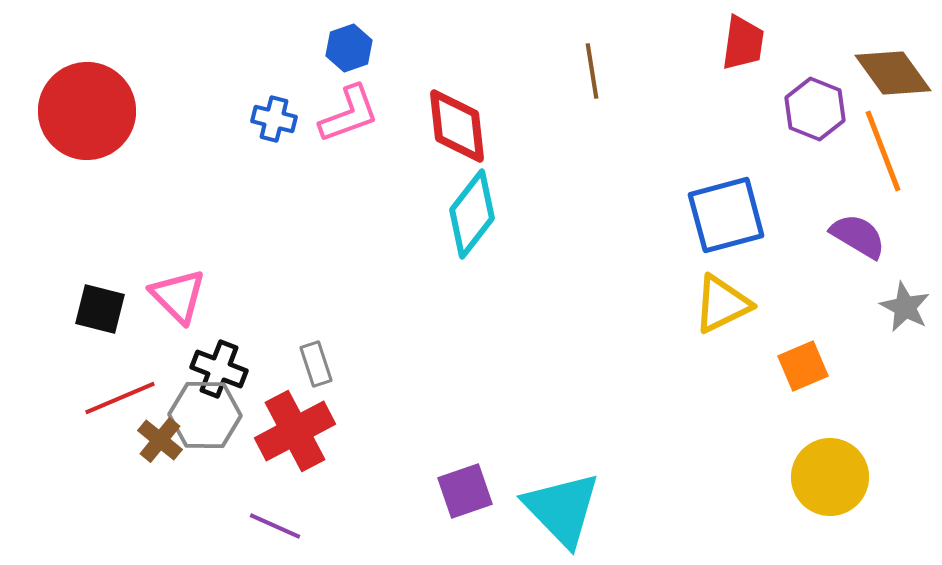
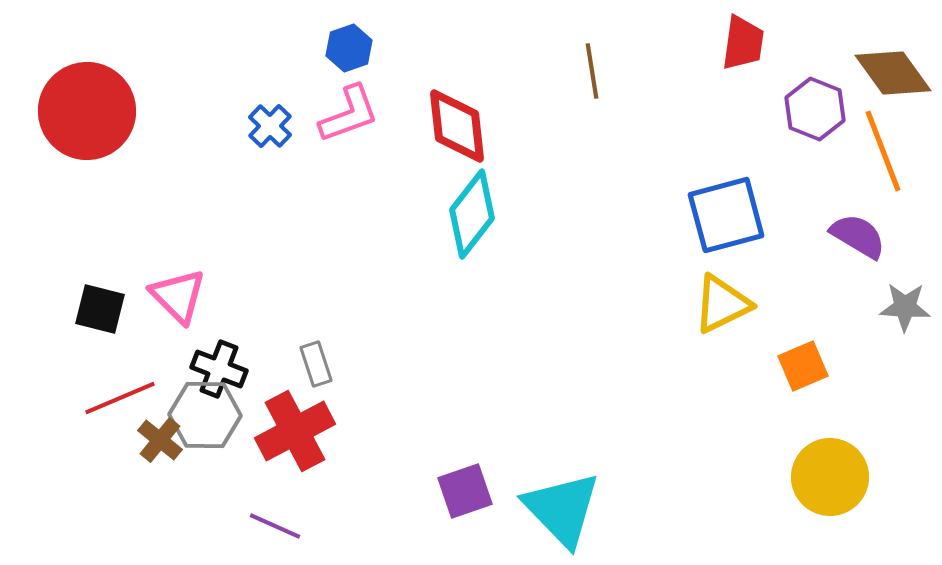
blue cross: moved 4 px left, 7 px down; rotated 30 degrees clockwise
gray star: rotated 24 degrees counterclockwise
